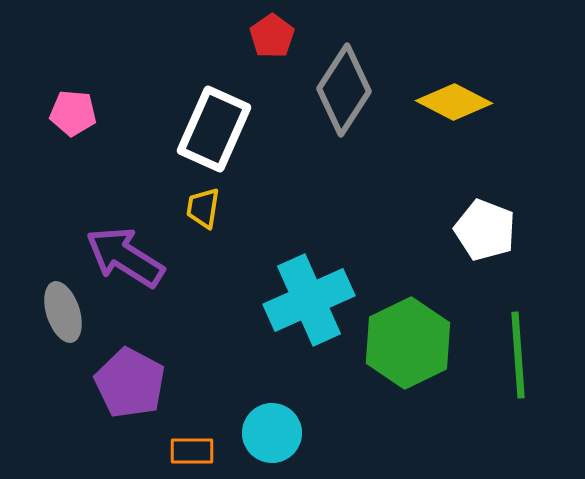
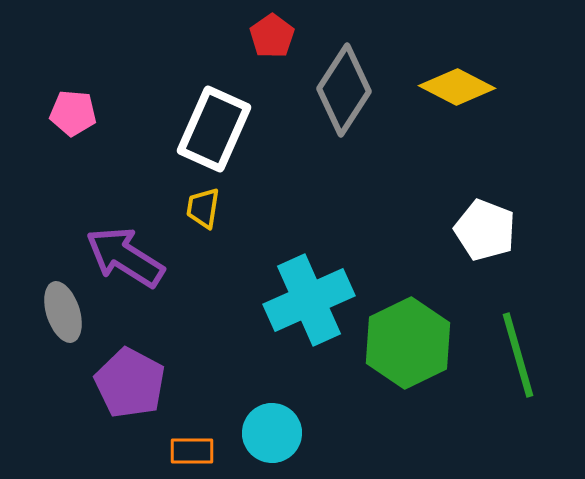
yellow diamond: moved 3 px right, 15 px up
green line: rotated 12 degrees counterclockwise
